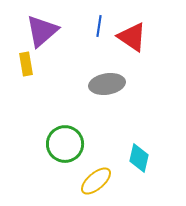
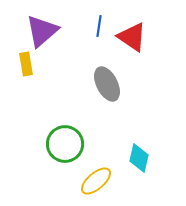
gray ellipse: rotated 72 degrees clockwise
